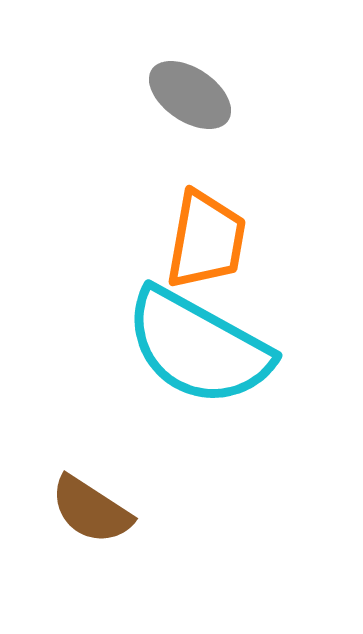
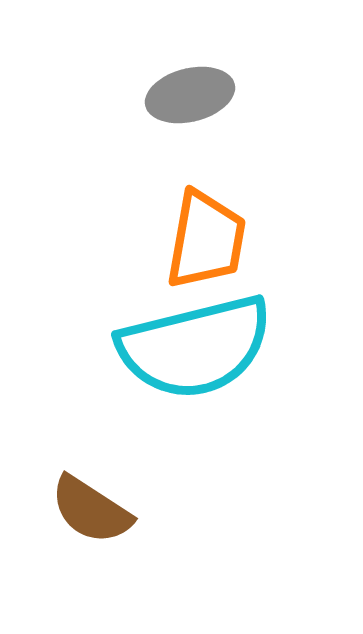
gray ellipse: rotated 48 degrees counterclockwise
cyan semicircle: moved 3 px left; rotated 43 degrees counterclockwise
